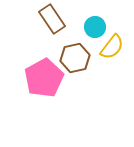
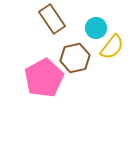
cyan circle: moved 1 px right, 1 px down
